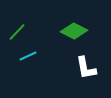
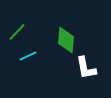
green diamond: moved 8 px left, 9 px down; rotated 68 degrees clockwise
